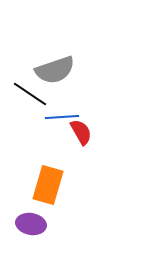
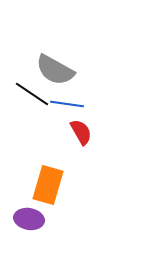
gray semicircle: rotated 48 degrees clockwise
black line: moved 2 px right
blue line: moved 5 px right, 13 px up; rotated 12 degrees clockwise
purple ellipse: moved 2 px left, 5 px up
